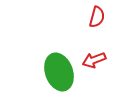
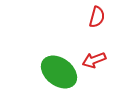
green ellipse: rotated 33 degrees counterclockwise
